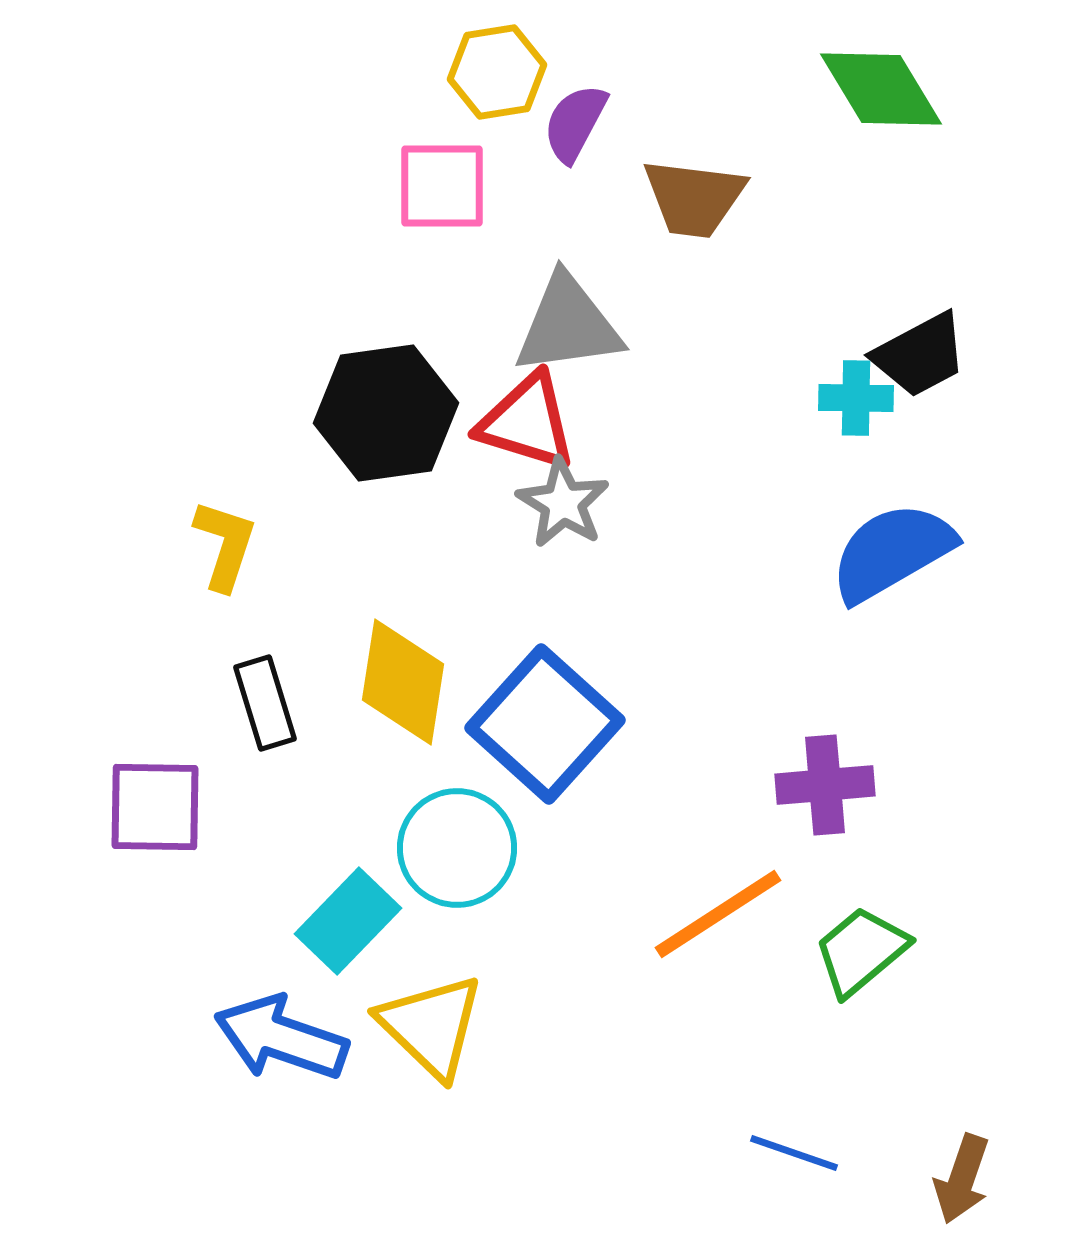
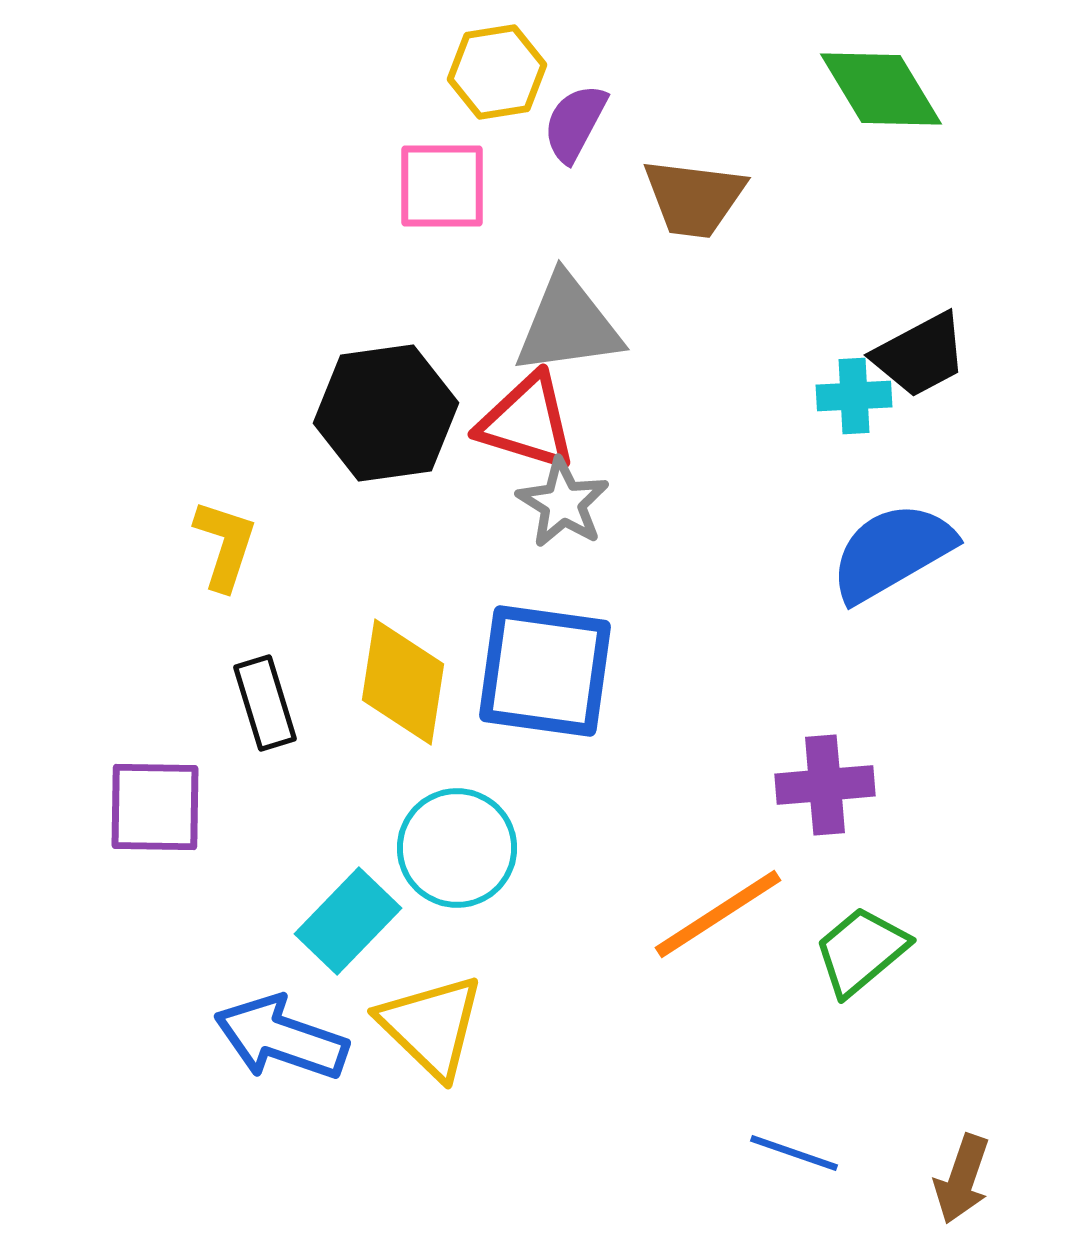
cyan cross: moved 2 px left, 2 px up; rotated 4 degrees counterclockwise
blue square: moved 53 px up; rotated 34 degrees counterclockwise
